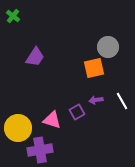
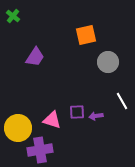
gray circle: moved 15 px down
orange square: moved 8 px left, 33 px up
purple arrow: moved 16 px down
purple square: rotated 28 degrees clockwise
